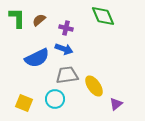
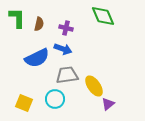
brown semicircle: moved 4 px down; rotated 144 degrees clockwise
blue arrow: moved 1 px left
purple triangle: moved 8 px left
